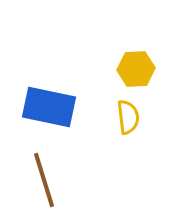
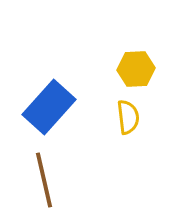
blue rectangle: rotated 60 degrees counterclockwise
brown line: rotated 4 degrees clockwise
